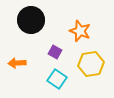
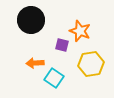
purple square: moved 7 px right, 7 px up; rotated 16 degrees counterclockwise
orange arrow: moved 18 px right
cyan square: moved 3 px left, 1 px up
